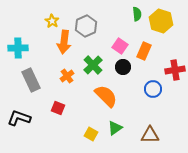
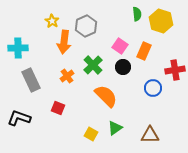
blue circle: moved 1 px up
